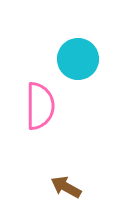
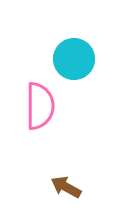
cyan circle: moved 4 px left
